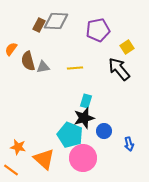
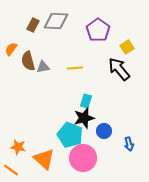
brown rectangle: moved 6 px left
purple pentagon: rotated 25 degrees counterclockwise
